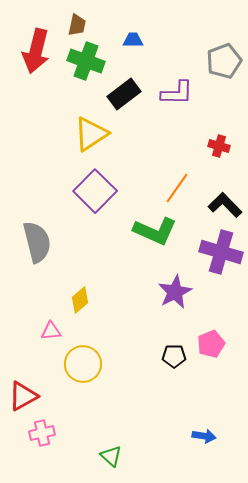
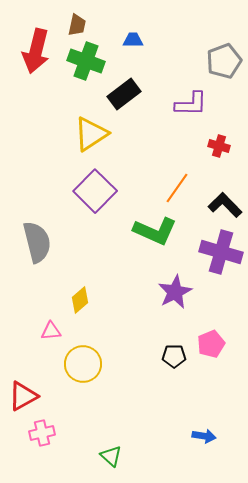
purple L-shape: moved 14 px right, 11 px down
